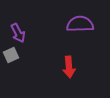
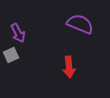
purple semicircle: rotated 24 degrees clockwise
